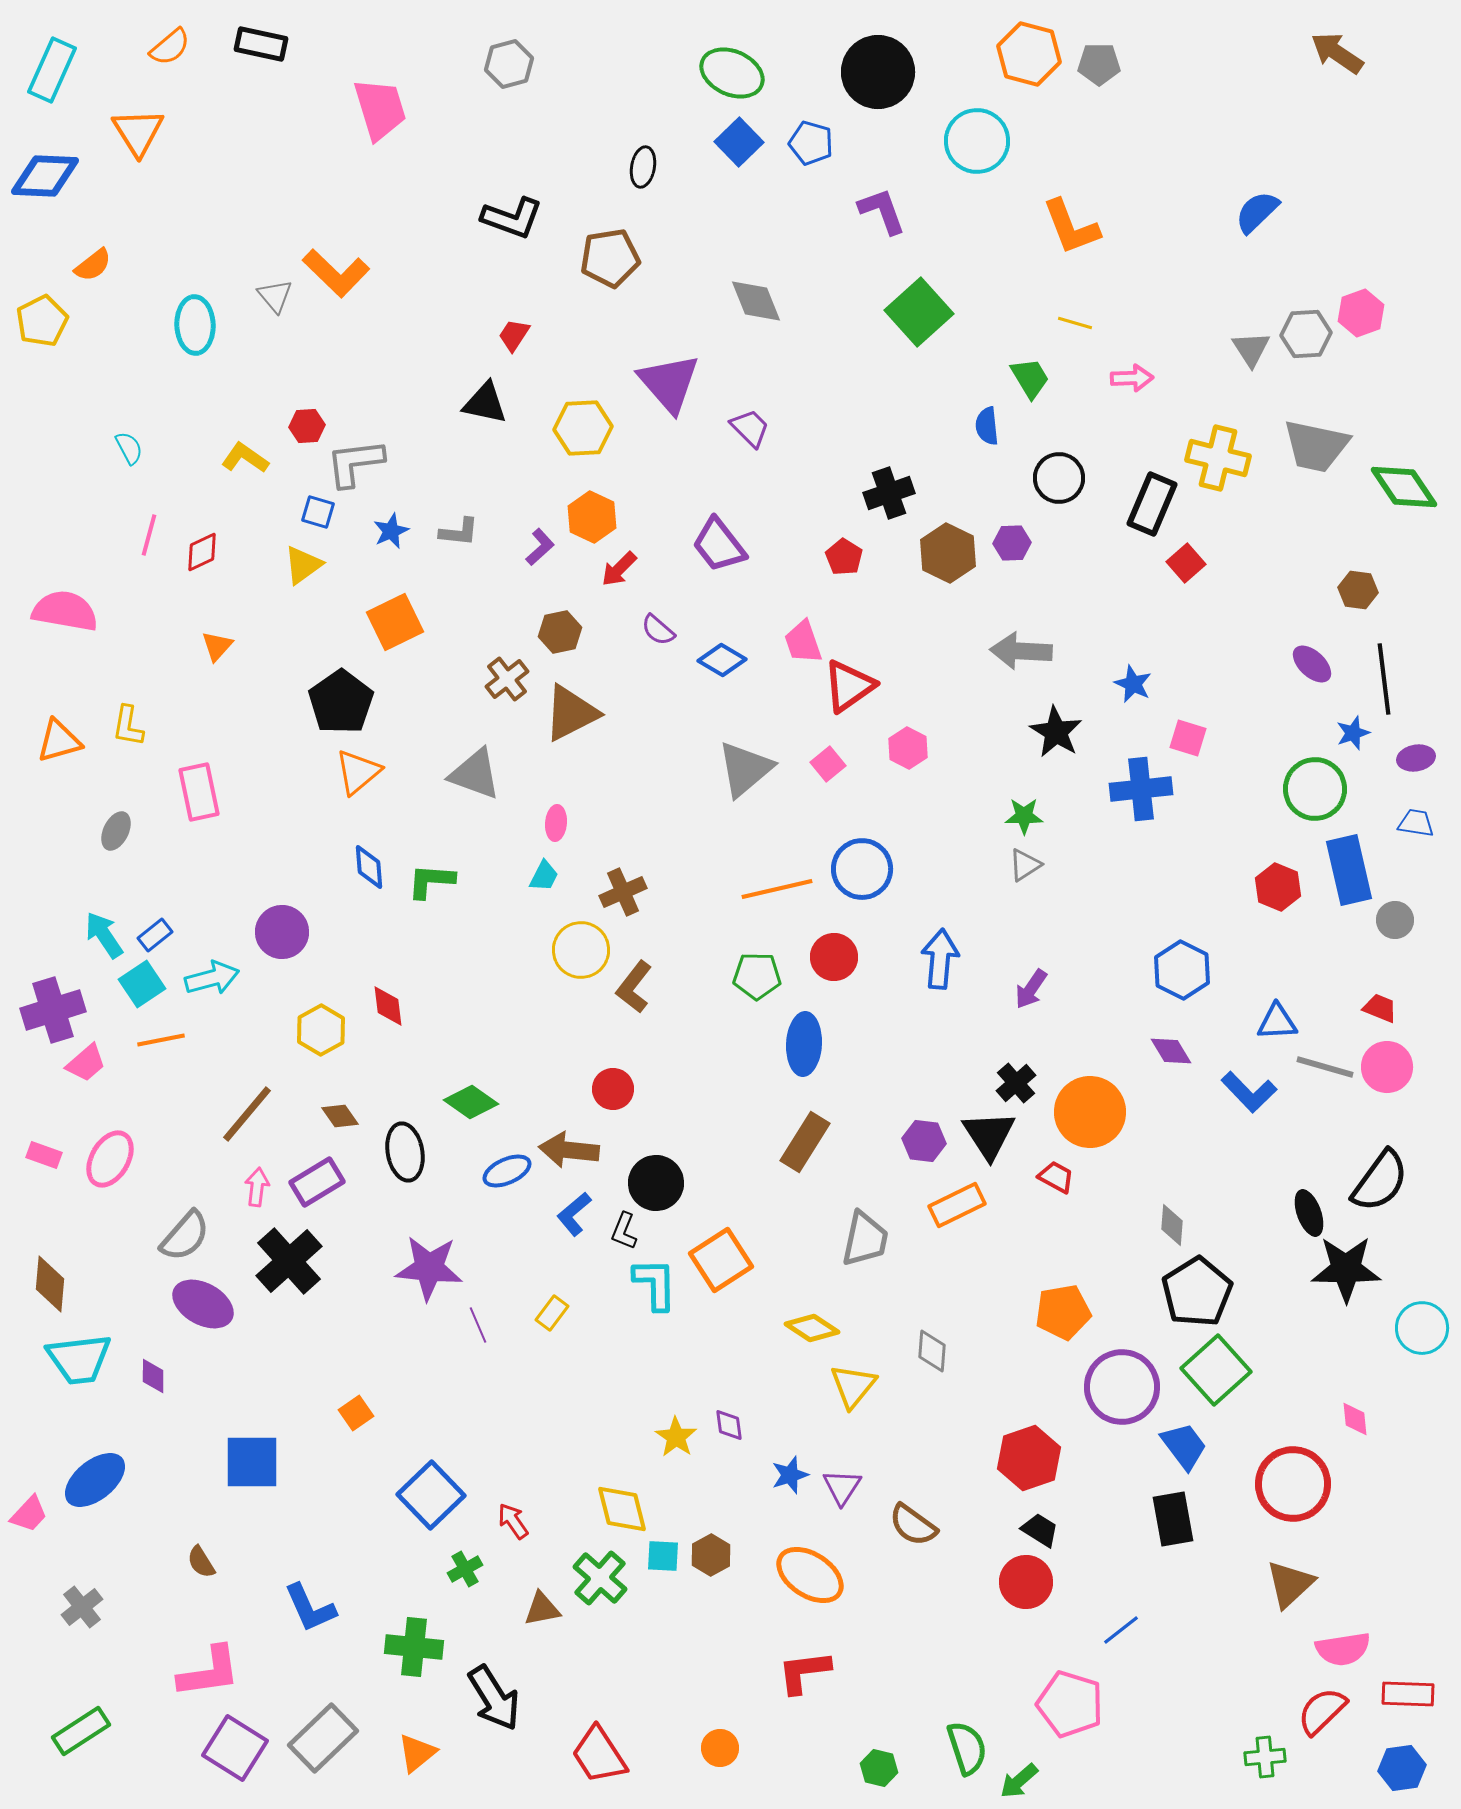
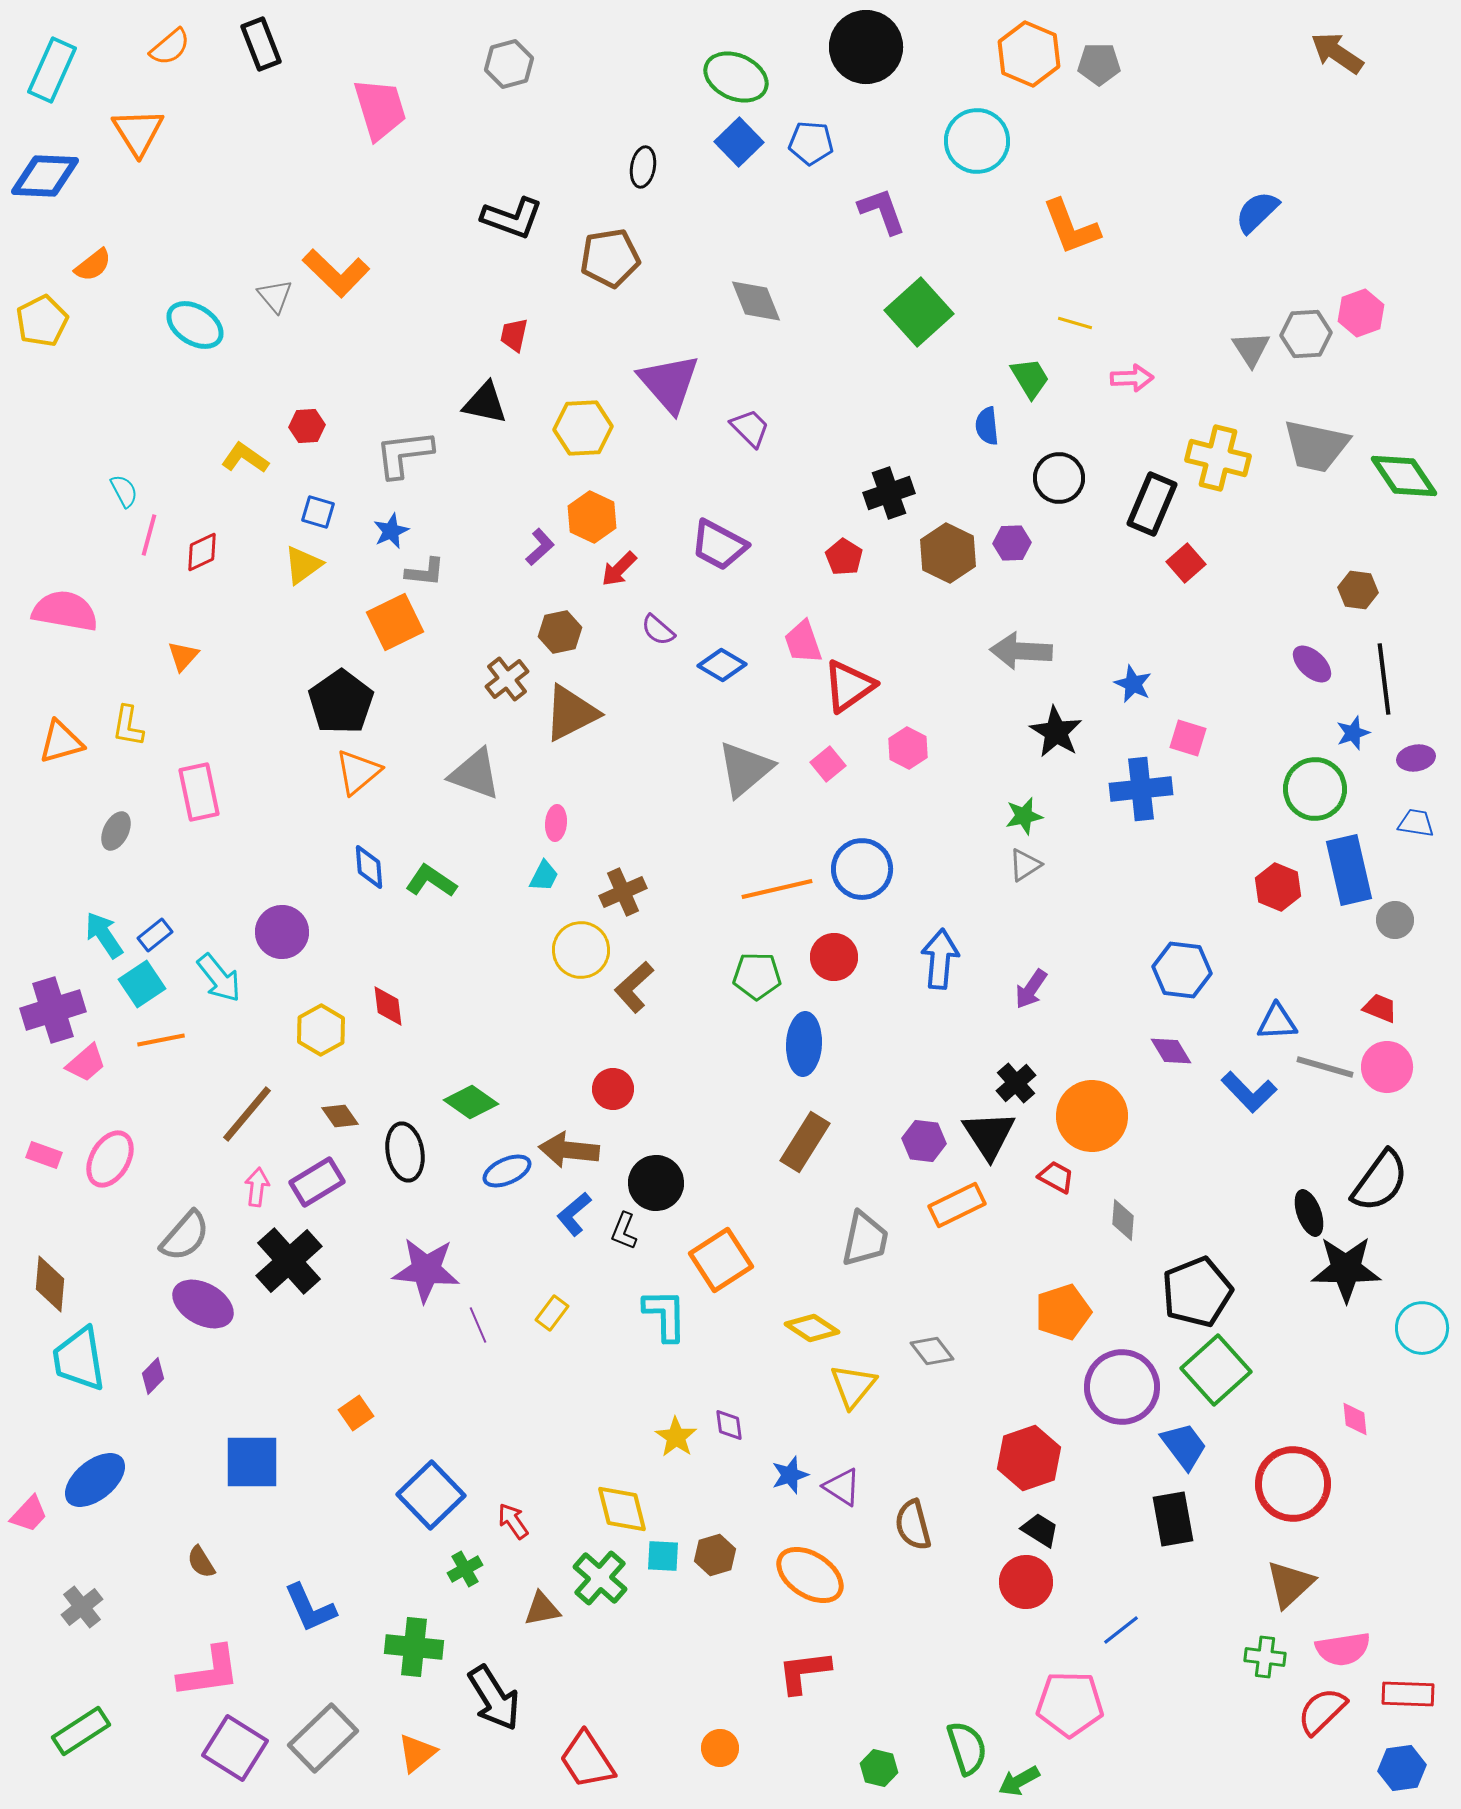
black rectangle at (261, 44): rotated 57 degrees clockwise
orange hexagon at (1029, 54): rotated 8 degrees clockwise
black circle at (878, 72): moved 12 px left, 25 px up
green ellipse at (732, 73): moved 4 px right, 4 px down
blue pentagon at (811, 143): rotated 12 degrees counterclockwise
cyan ellipse at (195, 325): rotated 56 degrees counterclockwise
red trapezoid at (514, 335): rotated 21 degrees counterclockwise
cyan semicircle at (129, 448): moved 5 px left, 43 px down
gray L-shape at (355, 463): moved 49 px right, 9 px up
green diamond at (1404, 487): moved 11 px up
gray L-shape at (459, 532): moved 34 px left, 40 px down
purple trapezoid at (719, 545): rotated 24 degrees counterclockwise
orange triangle at (217, 646): moved 34 px left, 10 px down
blue diamond at (722, 660): moved 5 px down
orange triangle at (59, 741): moved 2 px right, 1 px down
green star at (1024, 816): rotated 12 degrees counterclockwise
green L-shape at (431, 881): rotated 30 degrees clockwise
blue hexagon at (1182, 970): rotated 20 degrees counterclockwise
cyan arrow at (212, 978): moved 7 px right; rotated 66 degrees clockwise
brown L-shape at (634, 987): rotated 10 degrees clockwise
orange circle at (1090, 1112): moved 2 px right, 4 px down
gray diamond at (1172, 1225): moved 49 px left, 5 px up
purple star at (429, 1268): moved 3 px left, 2 px down
cyan L-shape at (655, 1284): moved 10 px right, 31 px down
black pentagon at (1197, 1292): rotated 10 degrees clockwise
orange pentagon at (1063, 1312): rotated 8 degrees counterclockwise
gray diamond at (932, 1351): rotated 42 degrees counterclockwise
cyan trapezoid at (79, 1359): rotated 88 degrees clockwise
purple diamond at (153, 1376): rotated 45 degrees clockwise
purple triangle at (842, 1487): rotated 30 degrees counterclockwise
brown semicircle at (913, 1525): rotated 39 degrees clockwise
brown hexagon at (711, 1555): moved 4 px right; rotated 12 degrees clockwise
pink pentagon at (1070, 1704): rotated 16 degrees counterclockwise
red trapezoid at (599, 1755): moved 12 px left, 5 px down
green cross at (1265, 1757): moved 100 px up; rotated 12 degrees clockwise
green arrow at (1019, 1781): rotated 12 degrees clockwise
